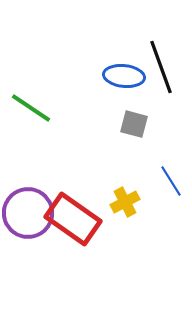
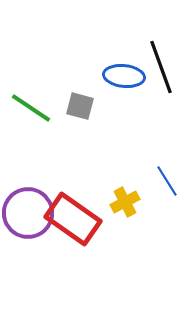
gray square: moved 54 px left, 18 px up
blue line: moved 4 px left
